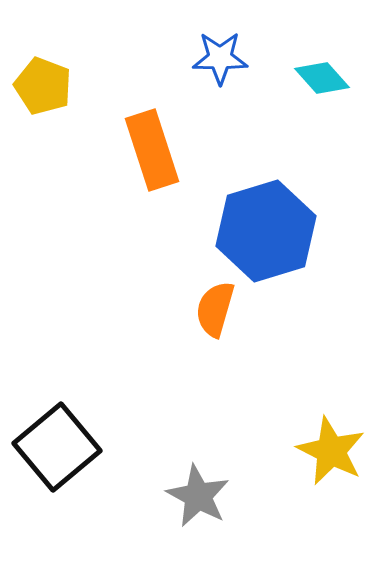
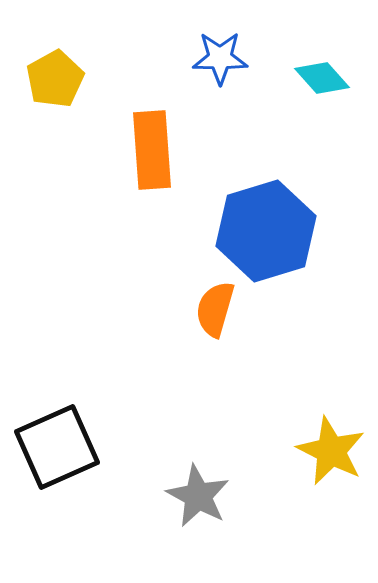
yellow pentagon: moved 12 px right, 7 px up; rotated 22 degrees clockwise
orange rectangle: rotated 14 degrees clockwise
black square: rotated 16 degrees clockwise
